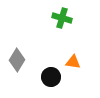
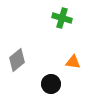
gray diamond: rotated 20 degrees clockwise
black circle: moved 7 px down
